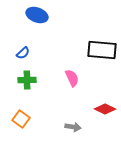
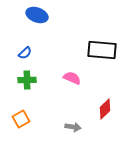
blue semicircle: moved 2 px right
pink semicircle: rotated 42 degrees counterclockwise
red diamond: rotated 70 degrees counterclockwise
orange square: rotated 24 degrees clockwise
